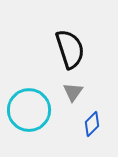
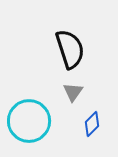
cyan circle: moved 11 px down
